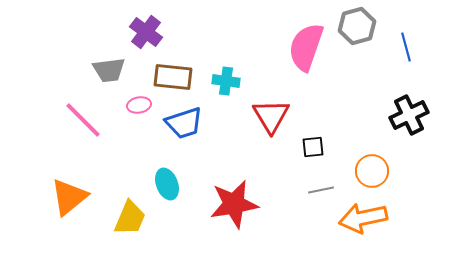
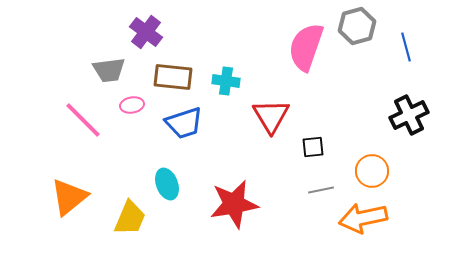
pink ellipse: moved 7 px left
